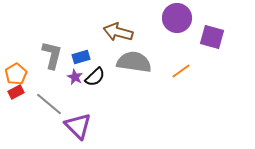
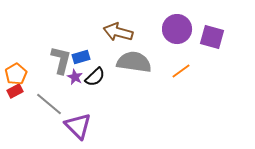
purple circle: moved 11 px down
gray L-shape: moved 9 px right, 5 px down
red rectangle: moved 1 px left, 1 px up
